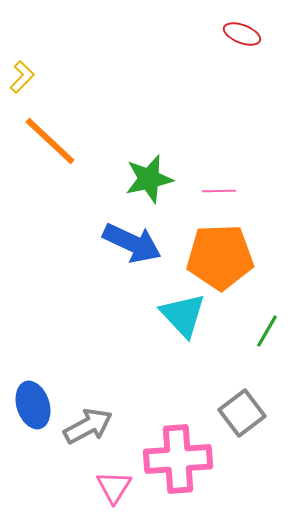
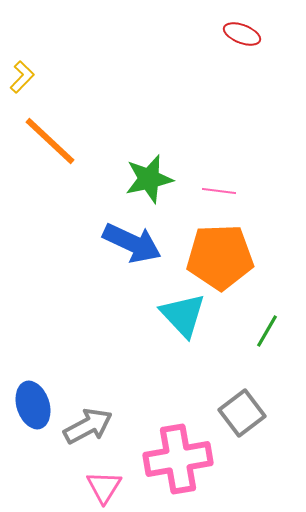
pink line: rotated 8 degrees clockwise
pink cross: rotated 6 degrees counterclockwise
pink triangle: moved 10 px left
